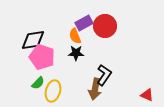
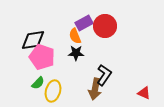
red triangle: moved 3 px left, 2 px up
